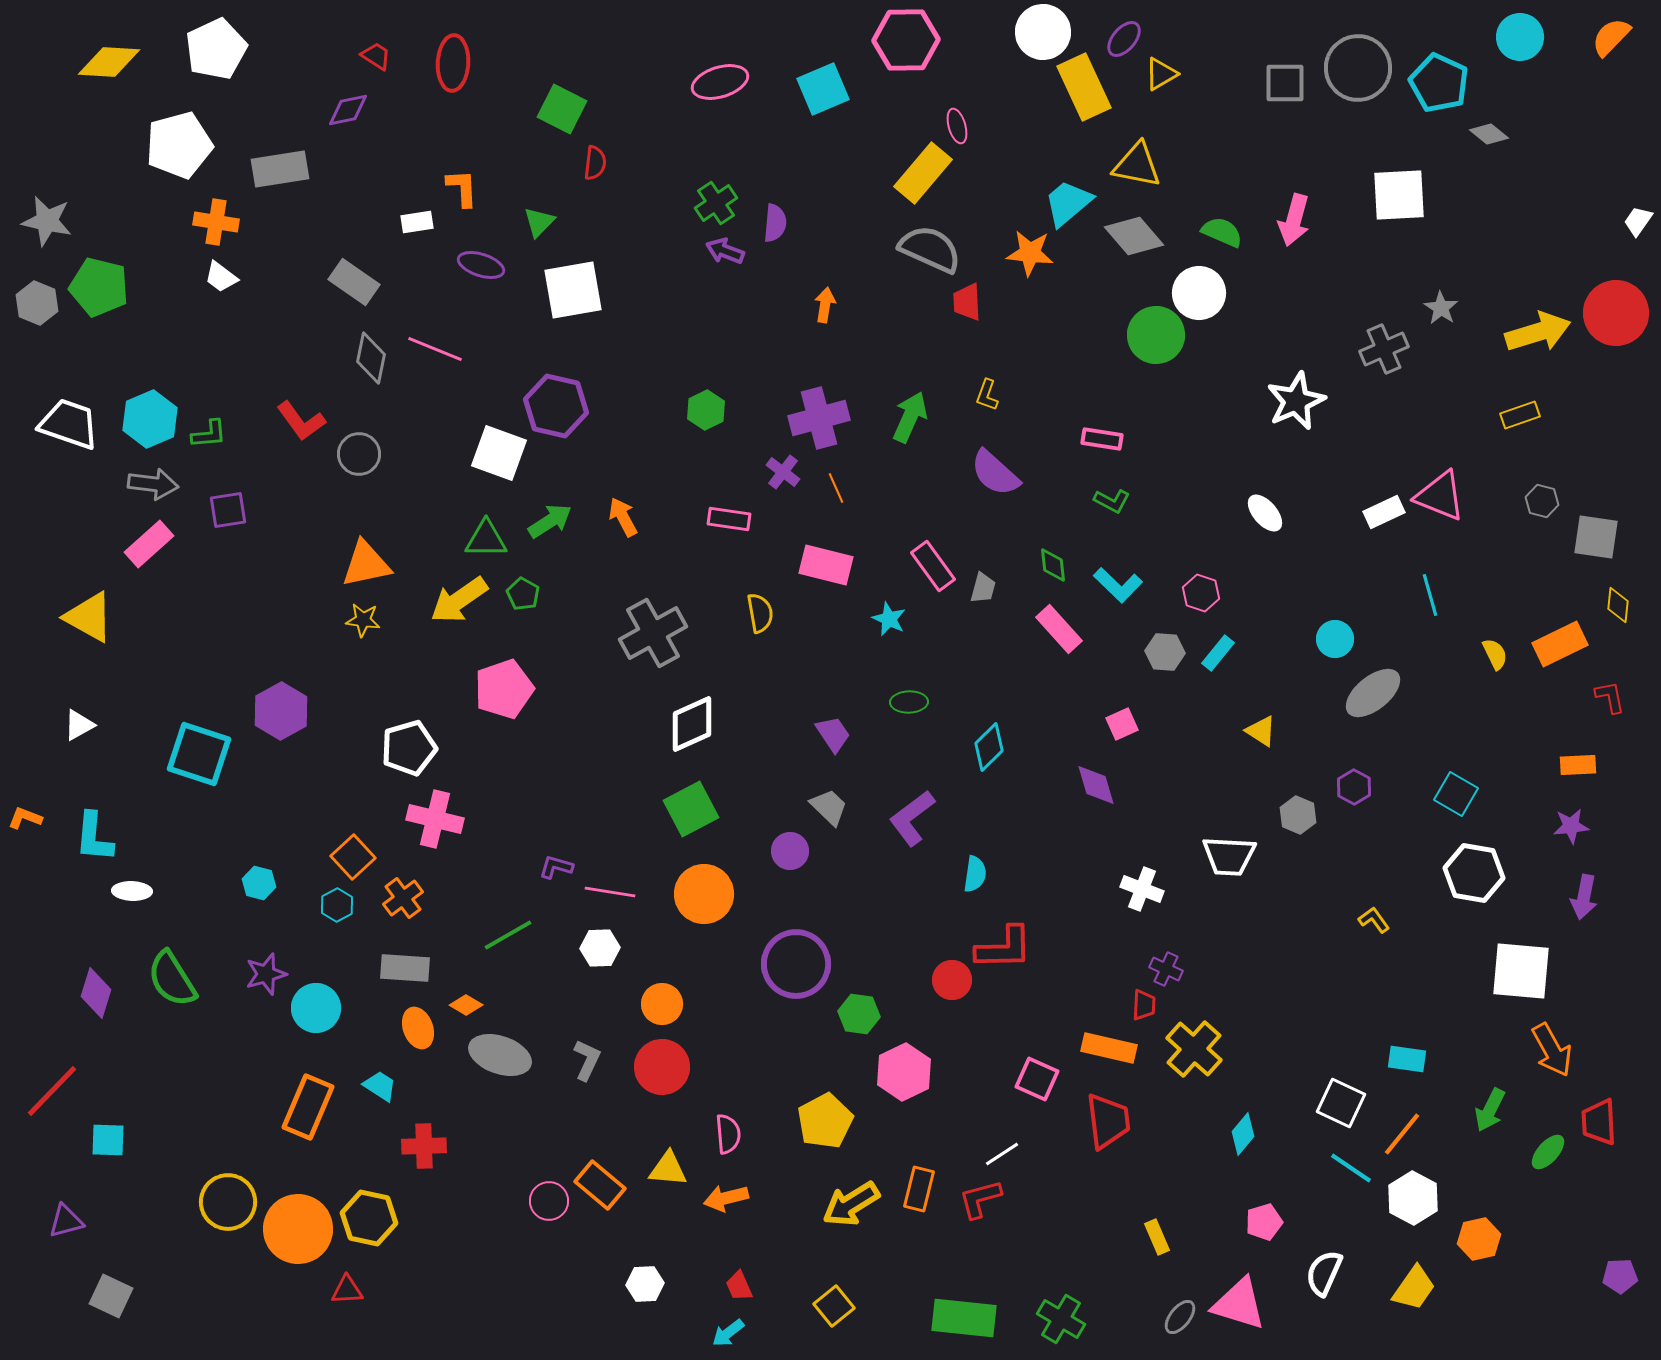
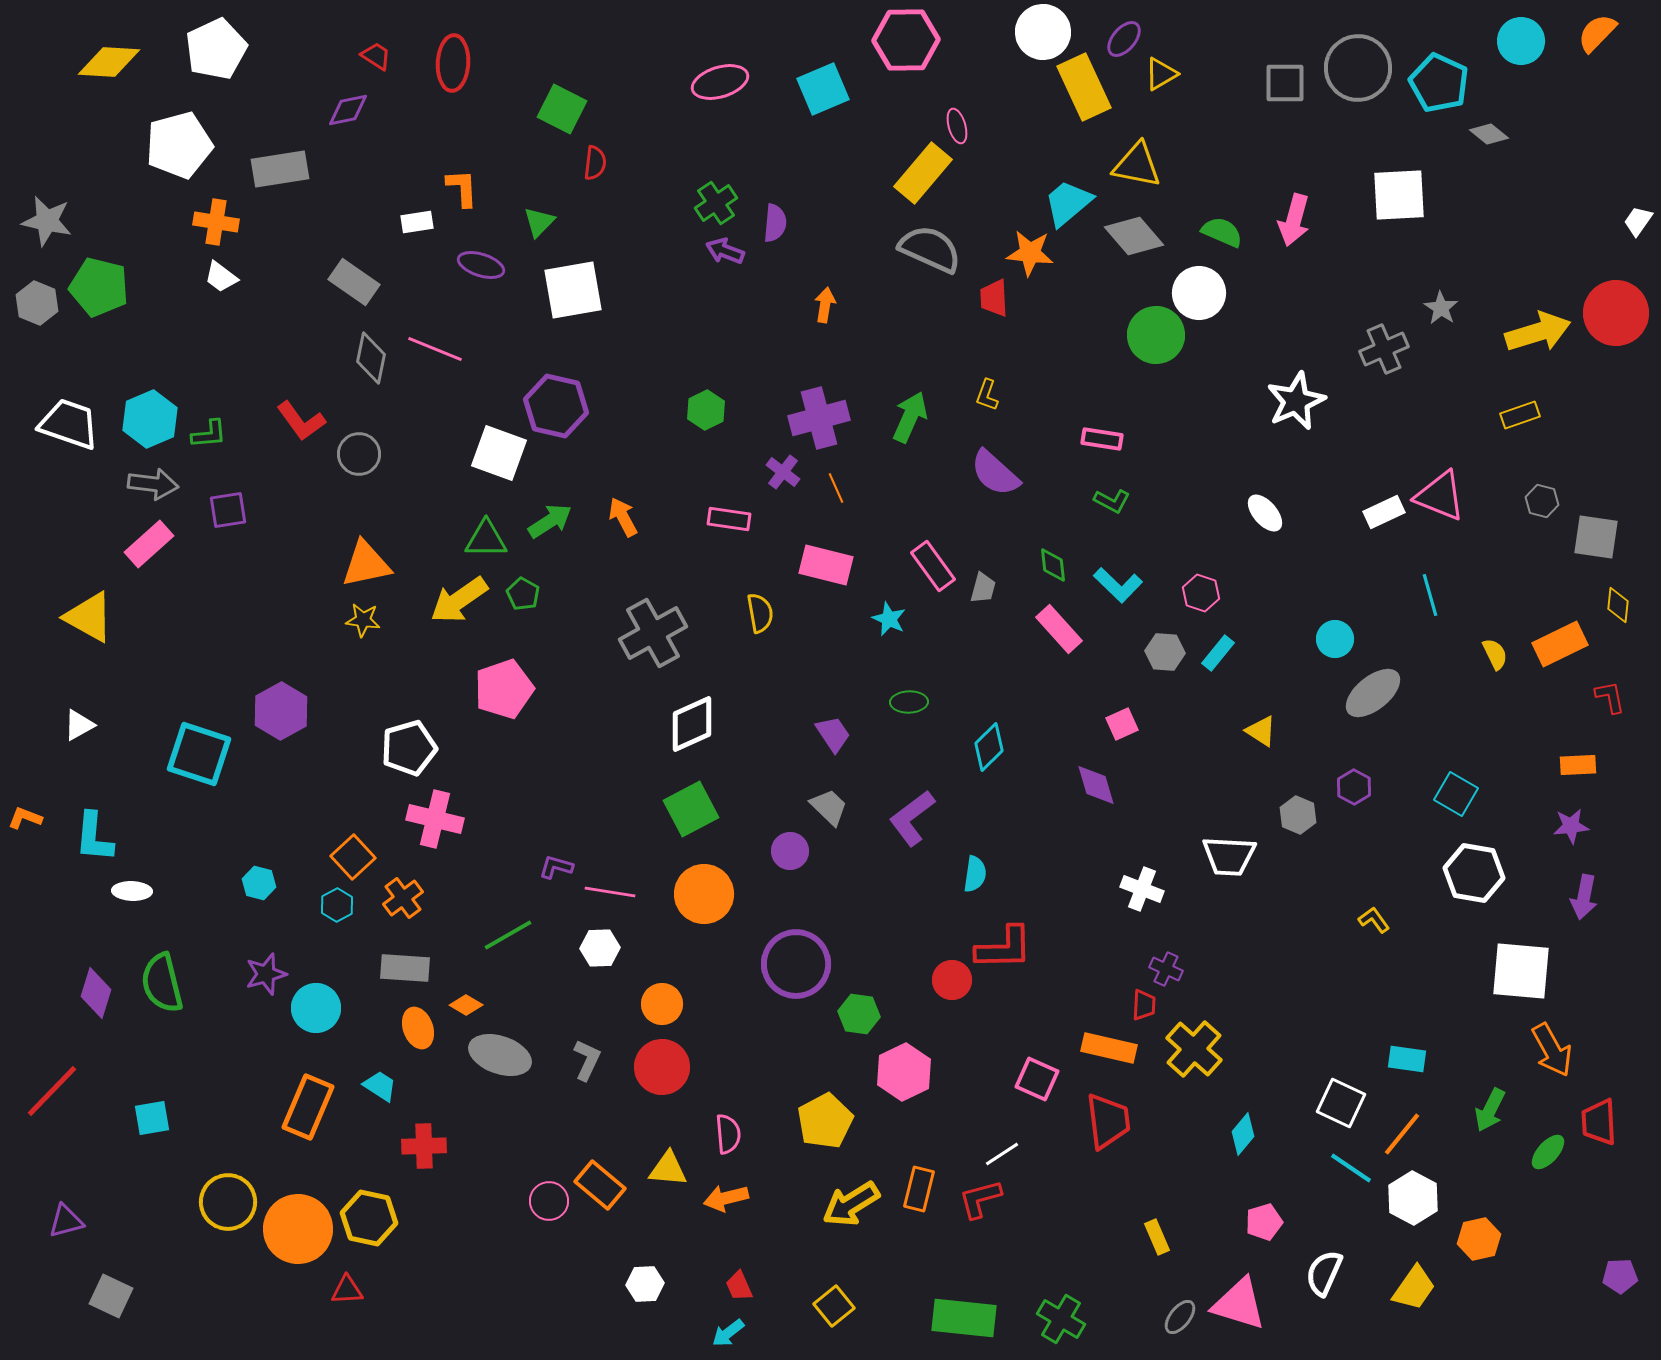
cyan circle at (1520, 37): moved 1 px right, 4 px down
orange semicircle at (1611, 37): moved 14 px left, 4 px up
red trapezoid at (967, 302): moved 27 px right, 4 px up
green semicircle at (172, 979): moved 10 px left, 4 px down; rotated 18 degrees clockwise
cyan square at (108, 1140): moved 44 px right, 22 px up; rotated 12 degrees counterclockwise
